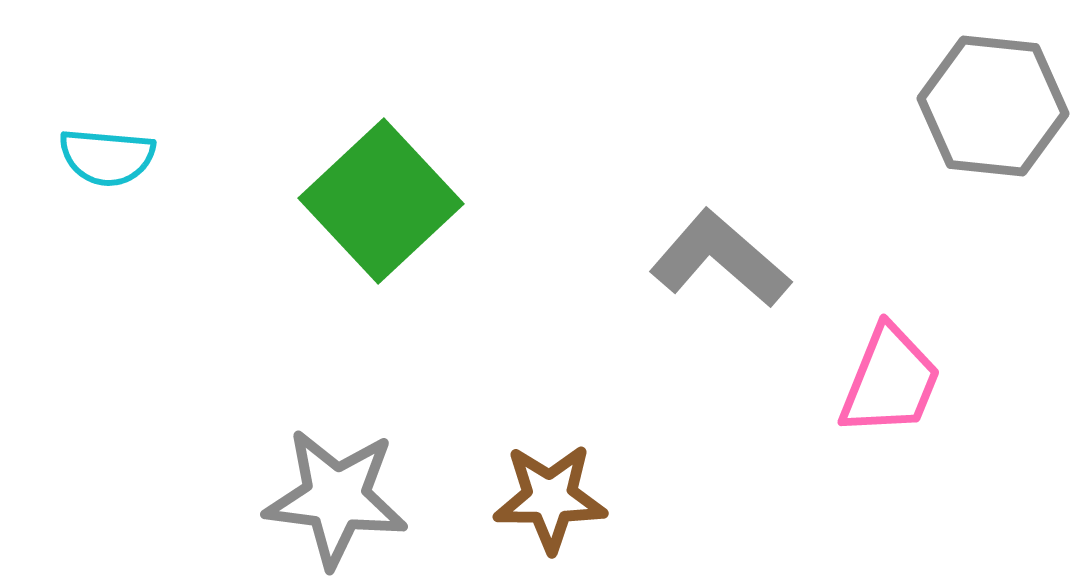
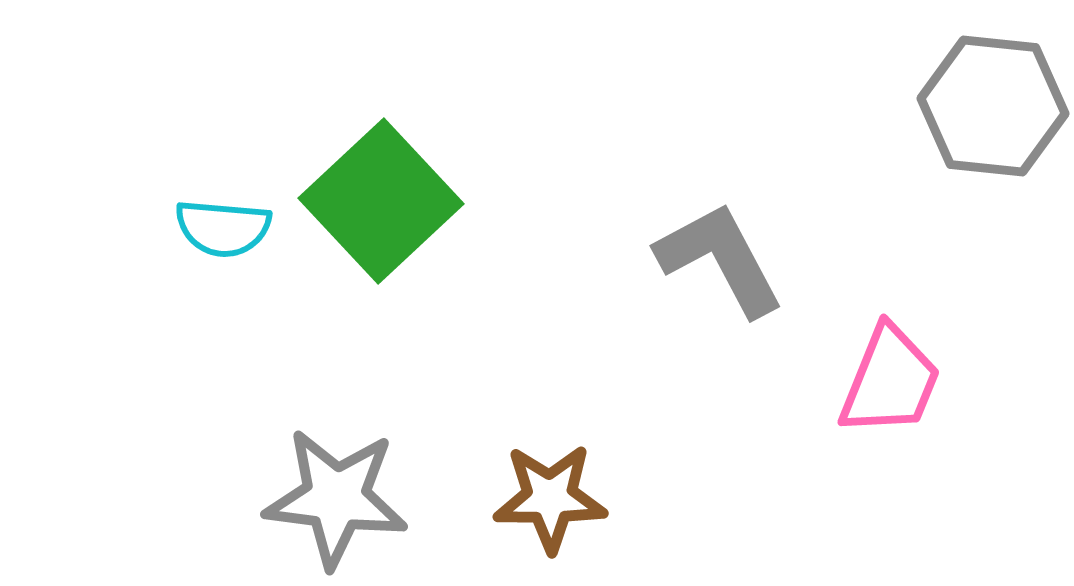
cyan semicircle: moved 116 px right, 71 px down
gray L-shape: rotated 21 degrees clockwise
